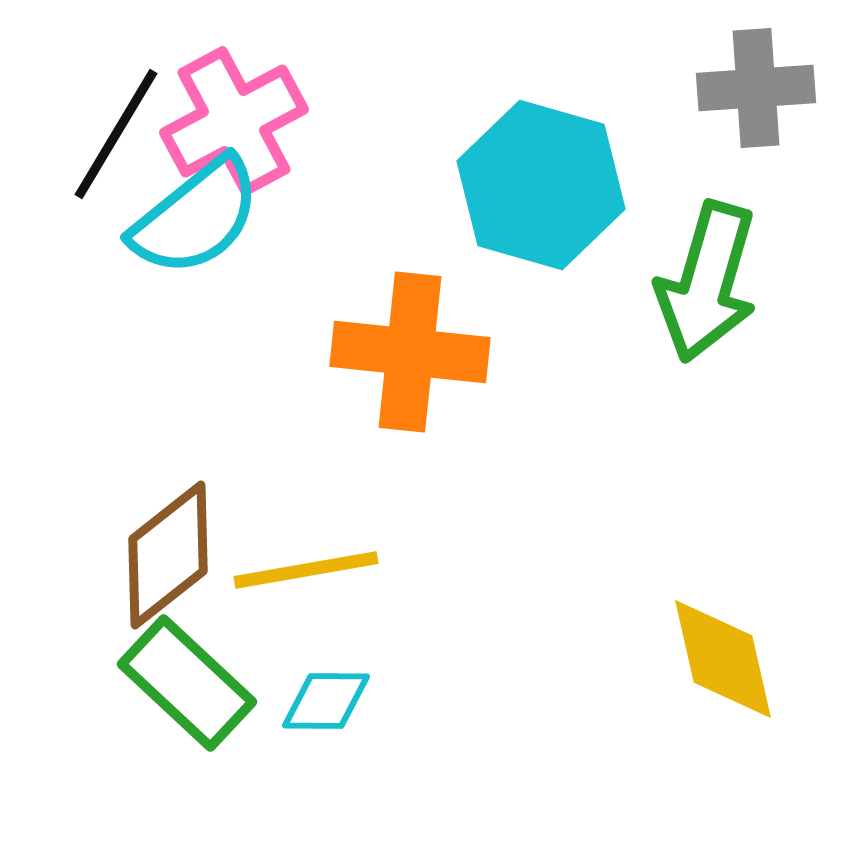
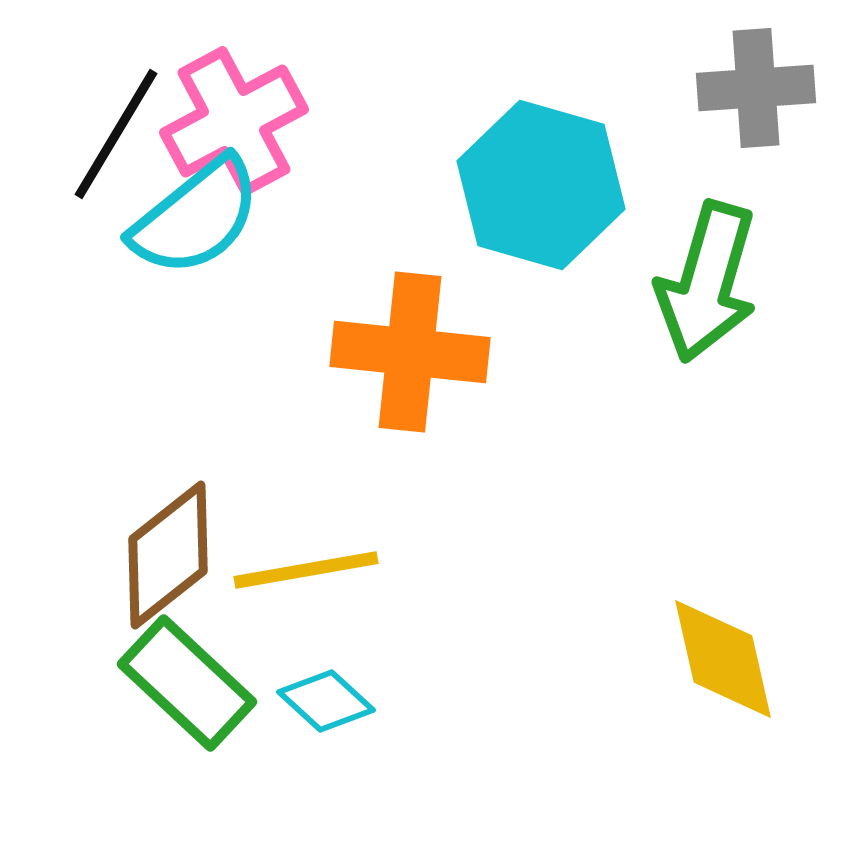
cyan diamond: rotated 42 degrees clockwise
